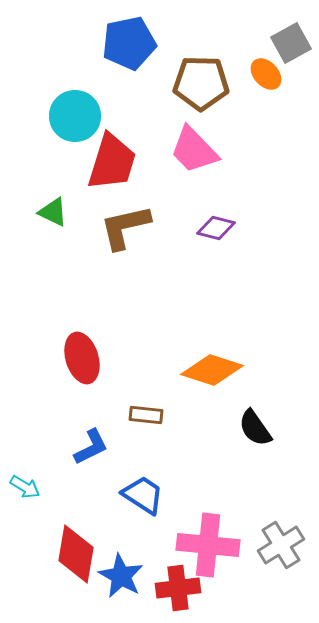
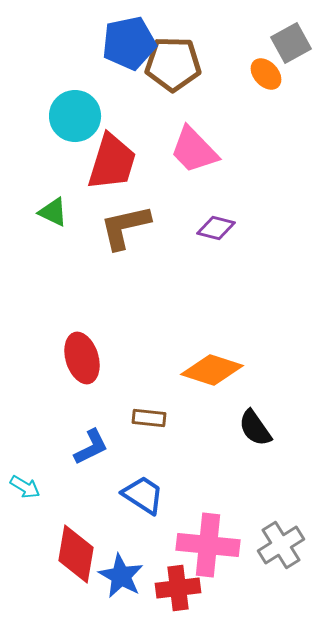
brown pentagon: moved 28 px left, 19 px up
brown rectangle: moved 3 px right, 3 px down
